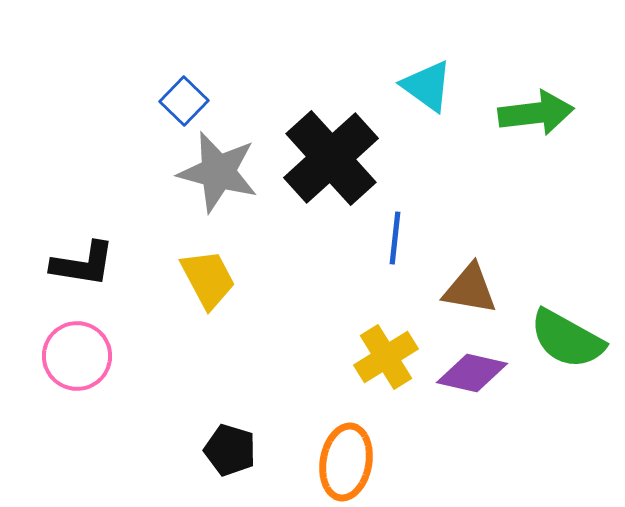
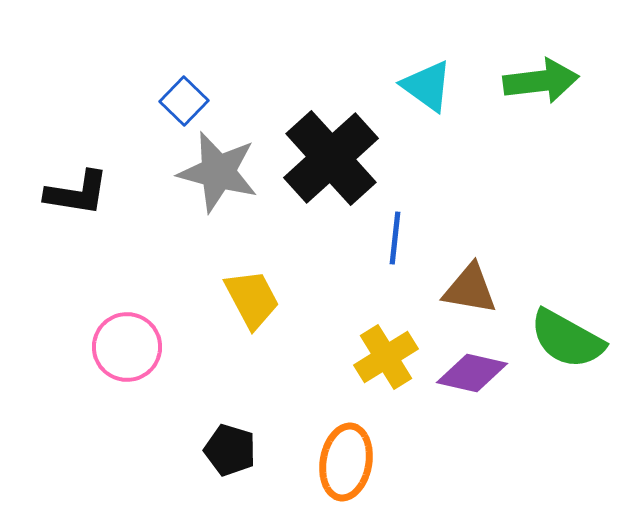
green arrow: moved 5 px right, 32 px up
black L-shape: moved 6 px left, 71 px up
yellow trapezoid: moved 44 px right, 20 px down
pink circle: moved 50 px right, 9 px up
